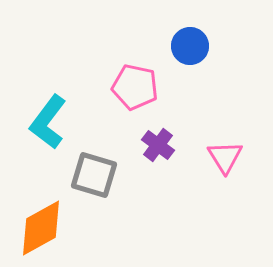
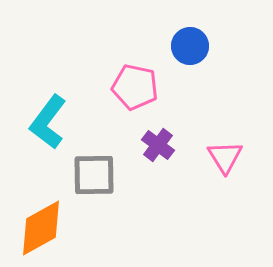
gray square: rotated 18 degrees counterclockwise
